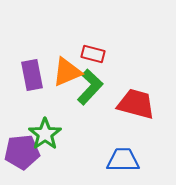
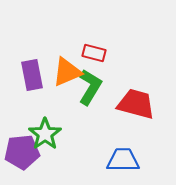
red rectangle: moved 1 px right, 1 px up
green L-shape: rotated 12 degrees counterclockwise
